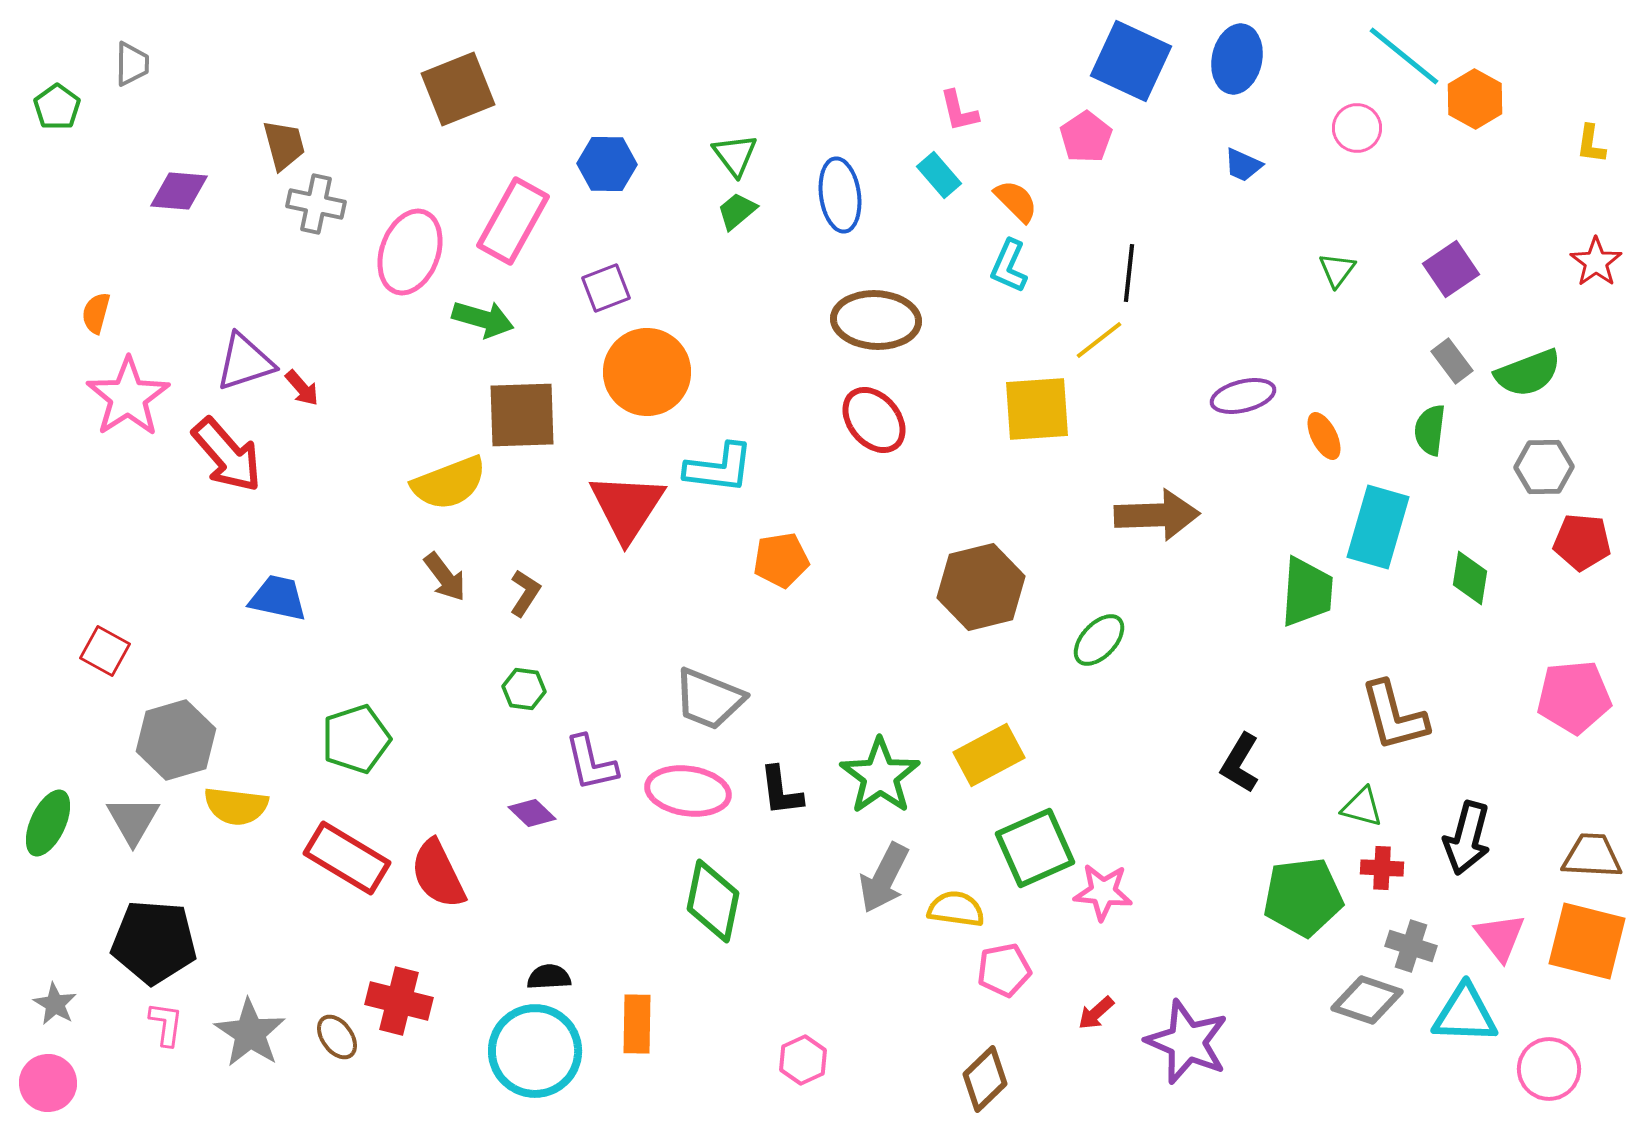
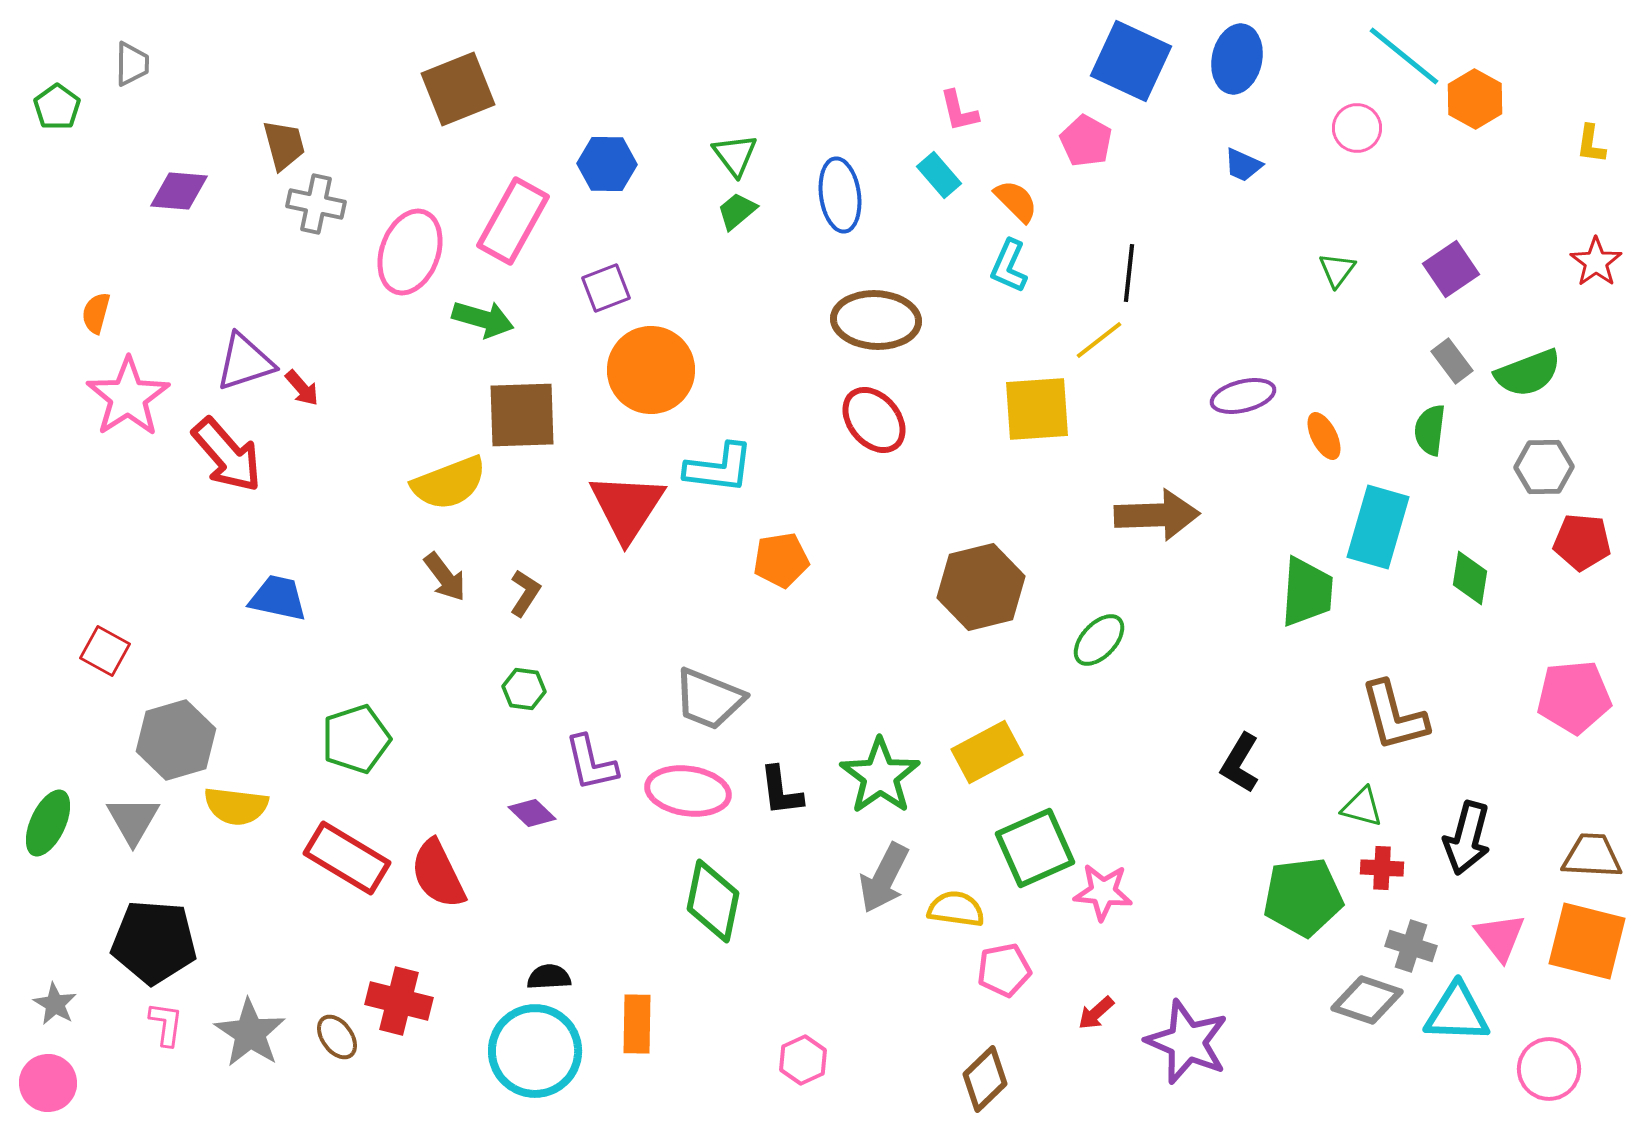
pink pentagon at (1086, 137): moved 4 px down; rotated 9 degrees counterclockwise
orange circle at (647, 372): moved 4 px right, 2 px up
yellow rectangle at (989, 755): moved 2 px left, 3 px up
cyan triangle at (1465, 1014): moved 8 px left, 1 px up
